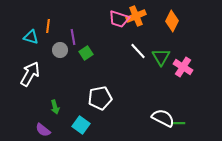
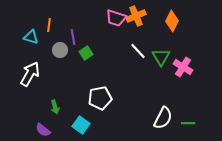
pink trapezoid: moved 3 px left, 1 px up
orange line: moved 1 px right, 1 px up
white semicircle: rotated 90 degrees clockwise
green line: moved 10 px right
